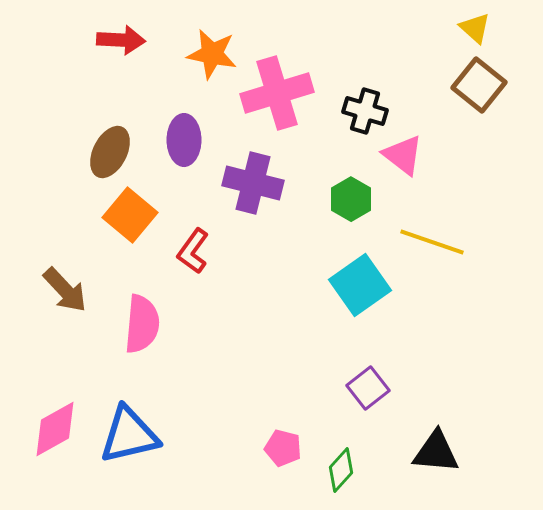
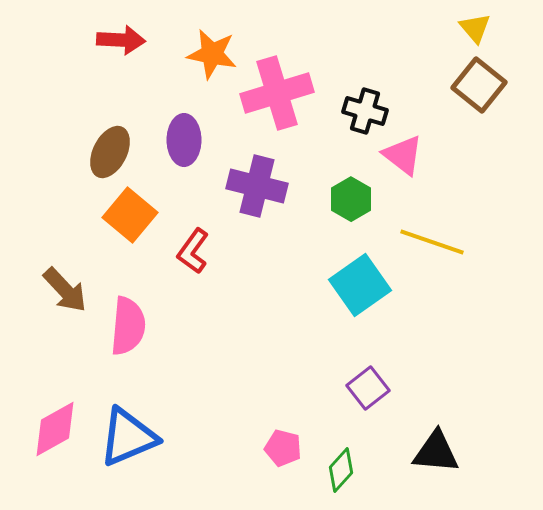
yellow triangle: rotated 8 degrees clockwise
purple cross: moved 4 px right, 3 px down
pink semicircle: moved 14 px left, 2 px down
blue triangle: moved 1 px left, 2 px down; rotated 10 degrees counterclockwise
